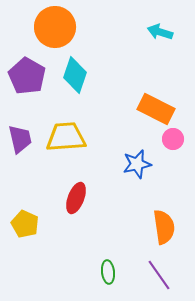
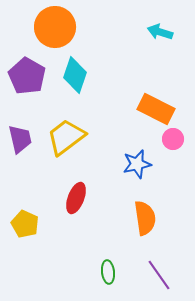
yellow trapezoid: rotated 33 degrees counterclockwise
orange semicircle: moved 19 px left, 9 px up
